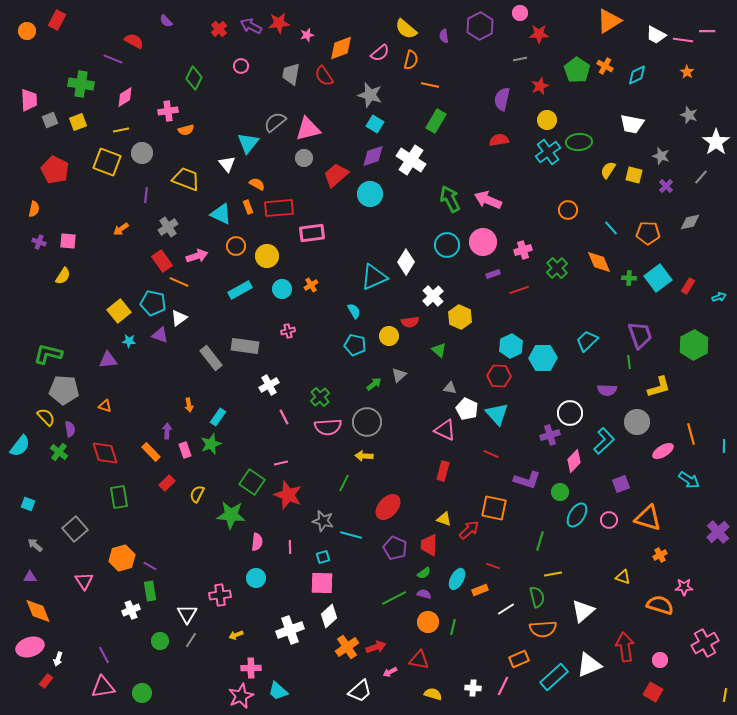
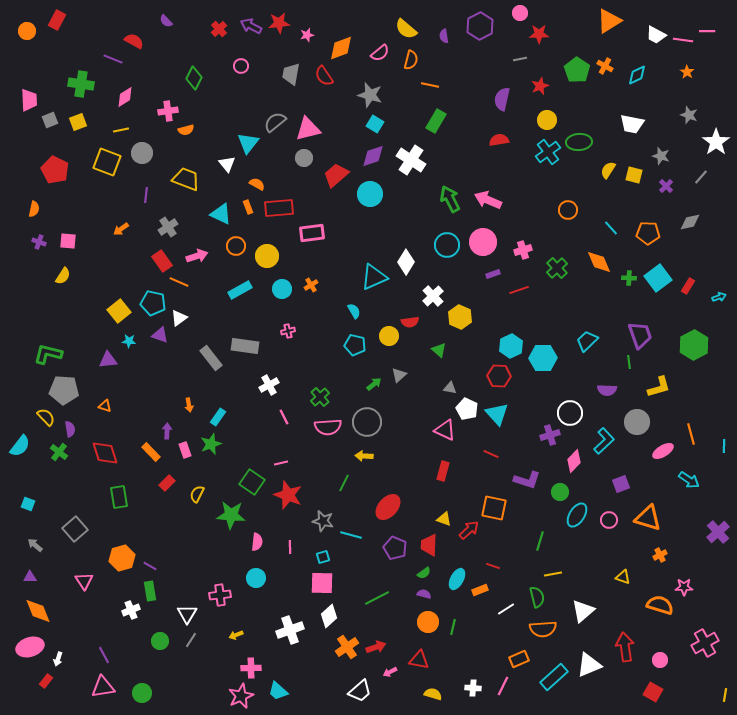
green line at (394, 598): moved 17 px left
